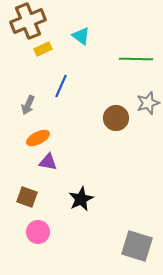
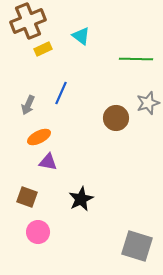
blue line: moved 7 px down
orange ellipse: moved 1 px right, 1 px up
